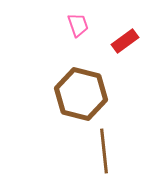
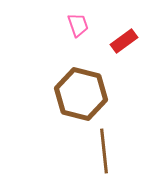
red rectangle: moved 1 px left
